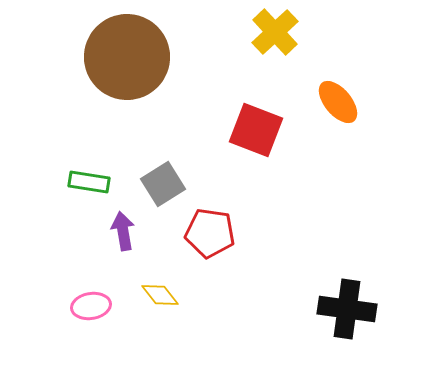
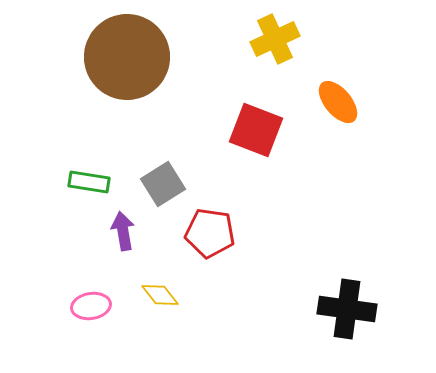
yellow cross: moved 7 px down; rotated 18 degrees clockwise
